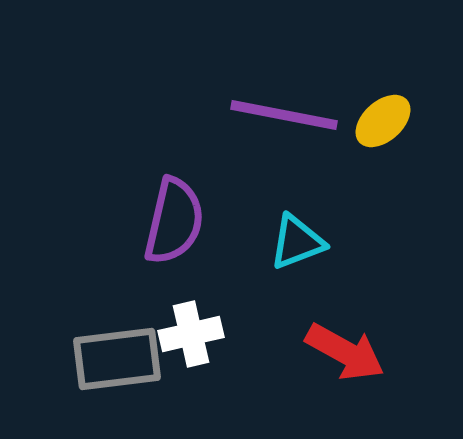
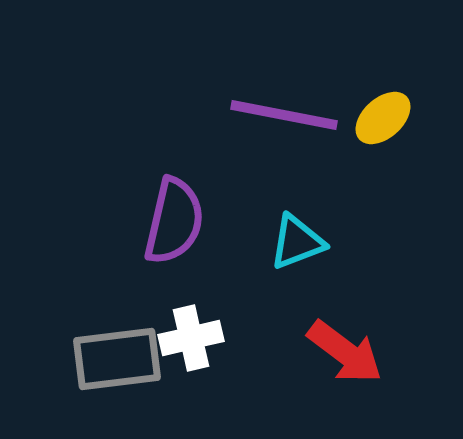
yellow ellipse: moved 3 px up
white cross: moved 4 px down
red arrow: rotated 8 degrees clockwise
